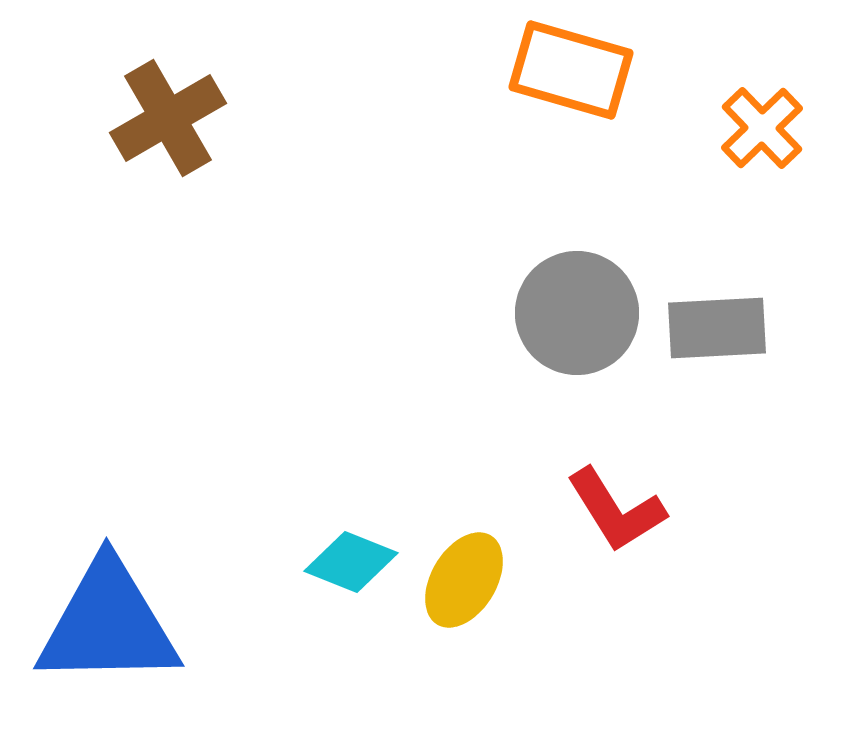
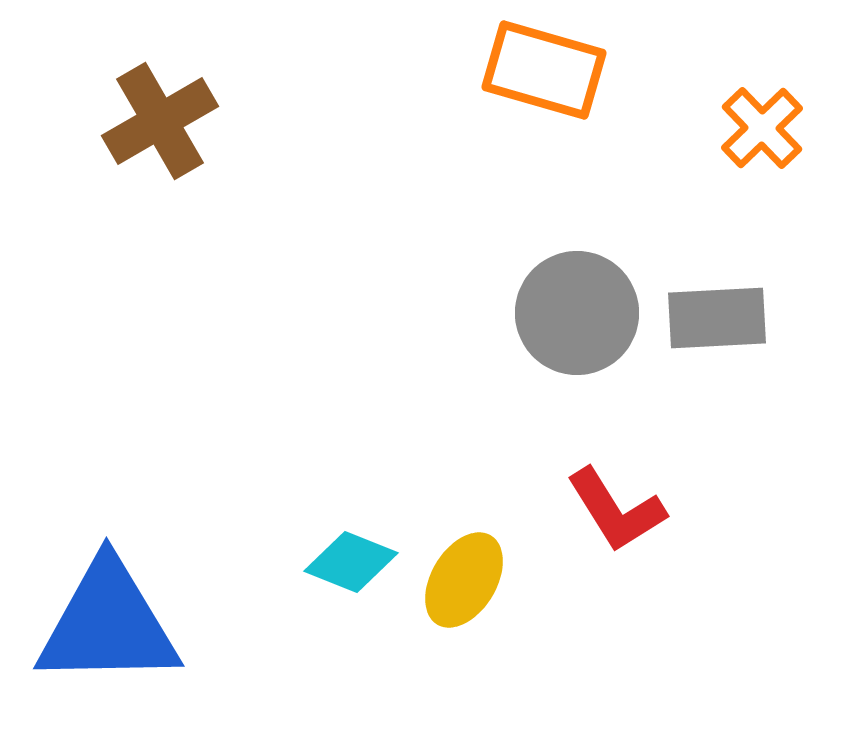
orange rectangle: moved 27 px left
brown cross: moved 8 px left, 3 px down
gray rectangle: moved 10 px up
